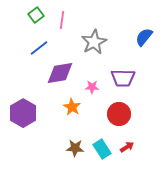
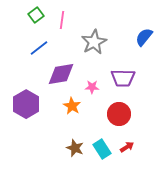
purple diamond: moved 1 px right, 1 px down
orange star: moved 1 px up
purple hexagon: moved 3 px right, 9 px up
brown star: rotated 18 degrees clockwise
